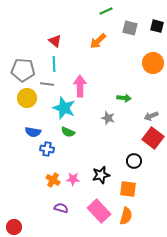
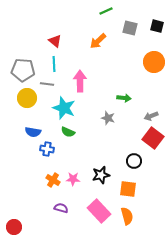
orange circle: moved 1 px right, 1 px up
pink arrow: moved 5 px up
orange semicircle: moved 1 px right; rotated 30 degrees counterclockwise
